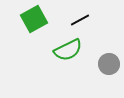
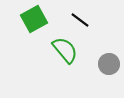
black line: rotated 66 degrees clockwise
green semicircle: moved 3 px left; rotated 104 degrees counterclockwise
